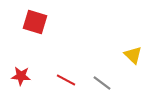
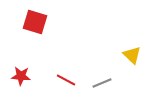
yellow triangle: moved 1 px left
gray line: rotated 60 degrees counterclockwise
